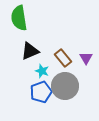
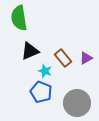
purple triangle: rotated 32 degrees clockwise
cyan star: moved 3 px right
gray circle: moved 12 px right, 17 px down
blue pentagon: rotated 30 degrees counterclockwise
